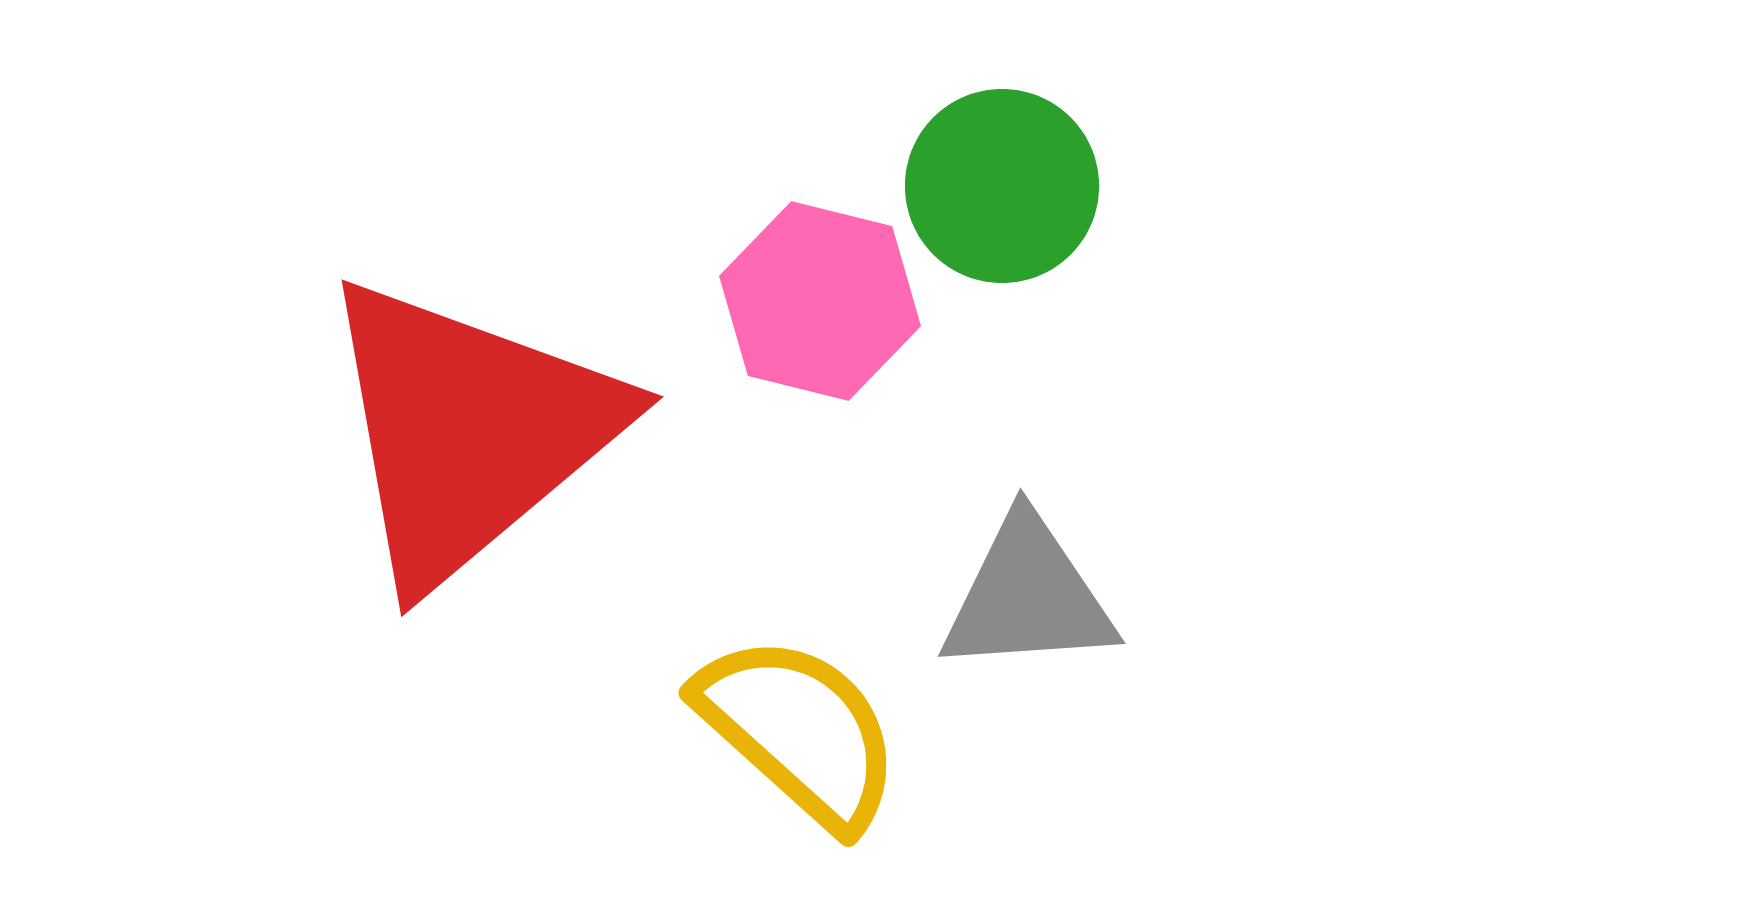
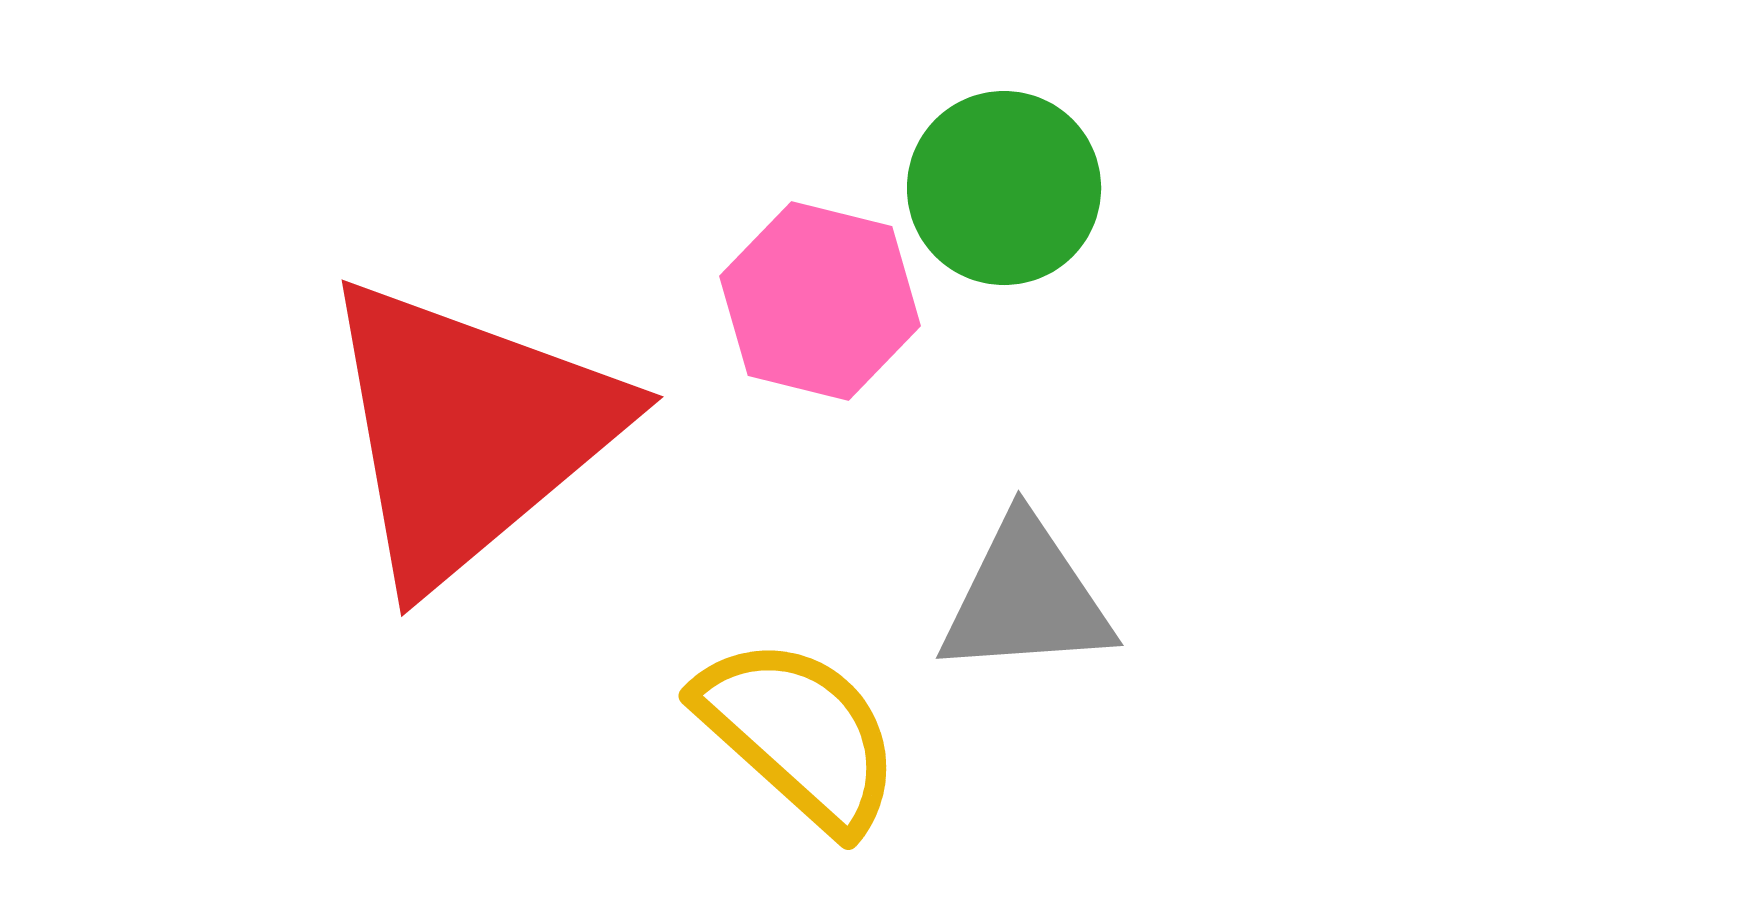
green circle: moved 2 px right, 2 px down
gray triangle: moved 2 px left, 2 px down
yellow semicircle: moved 3 px down
